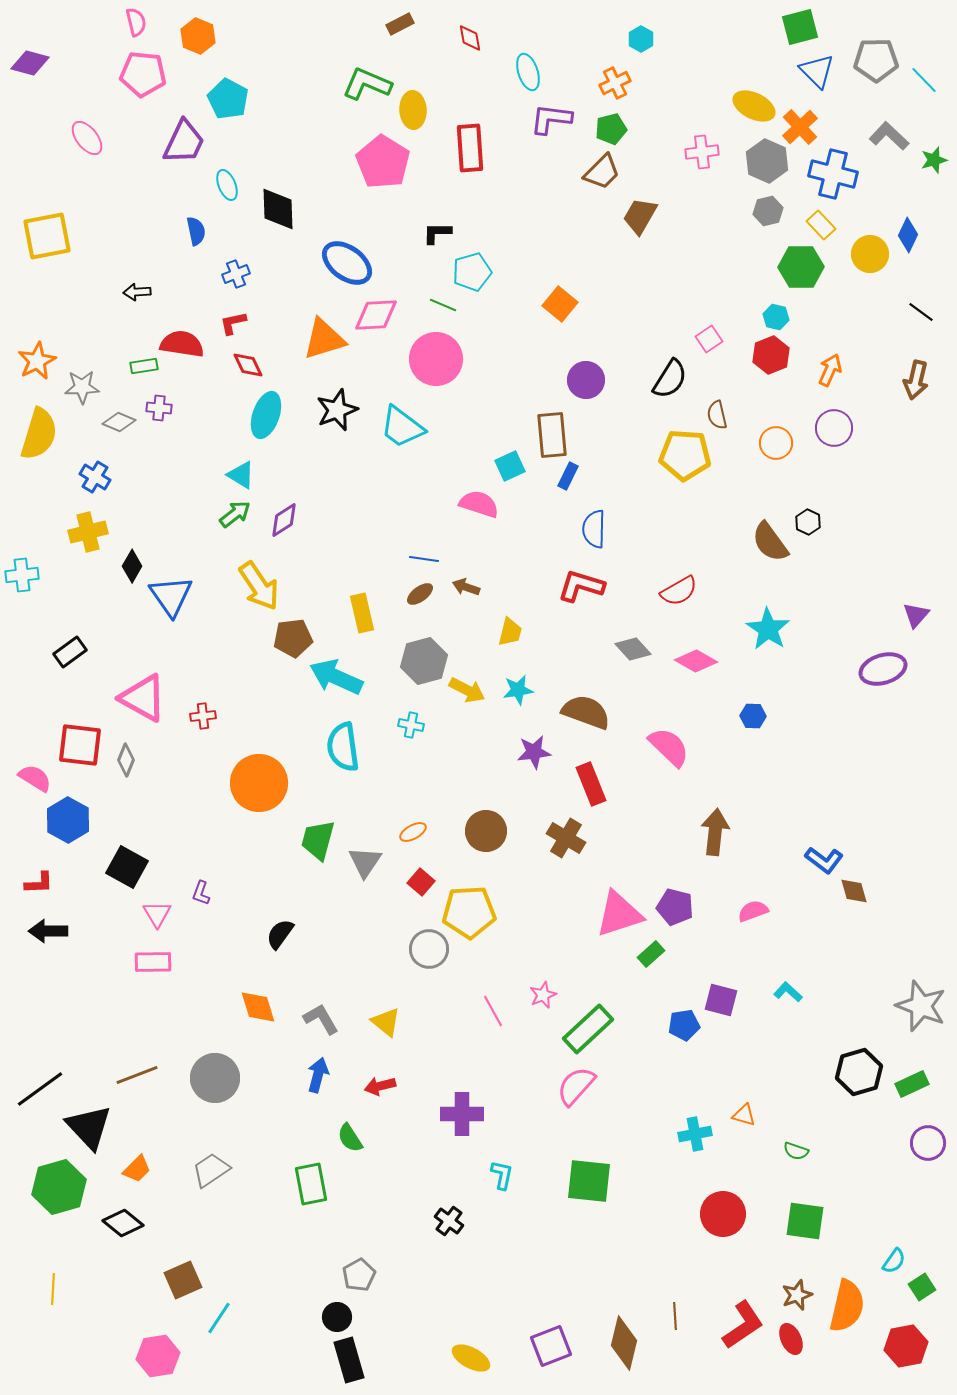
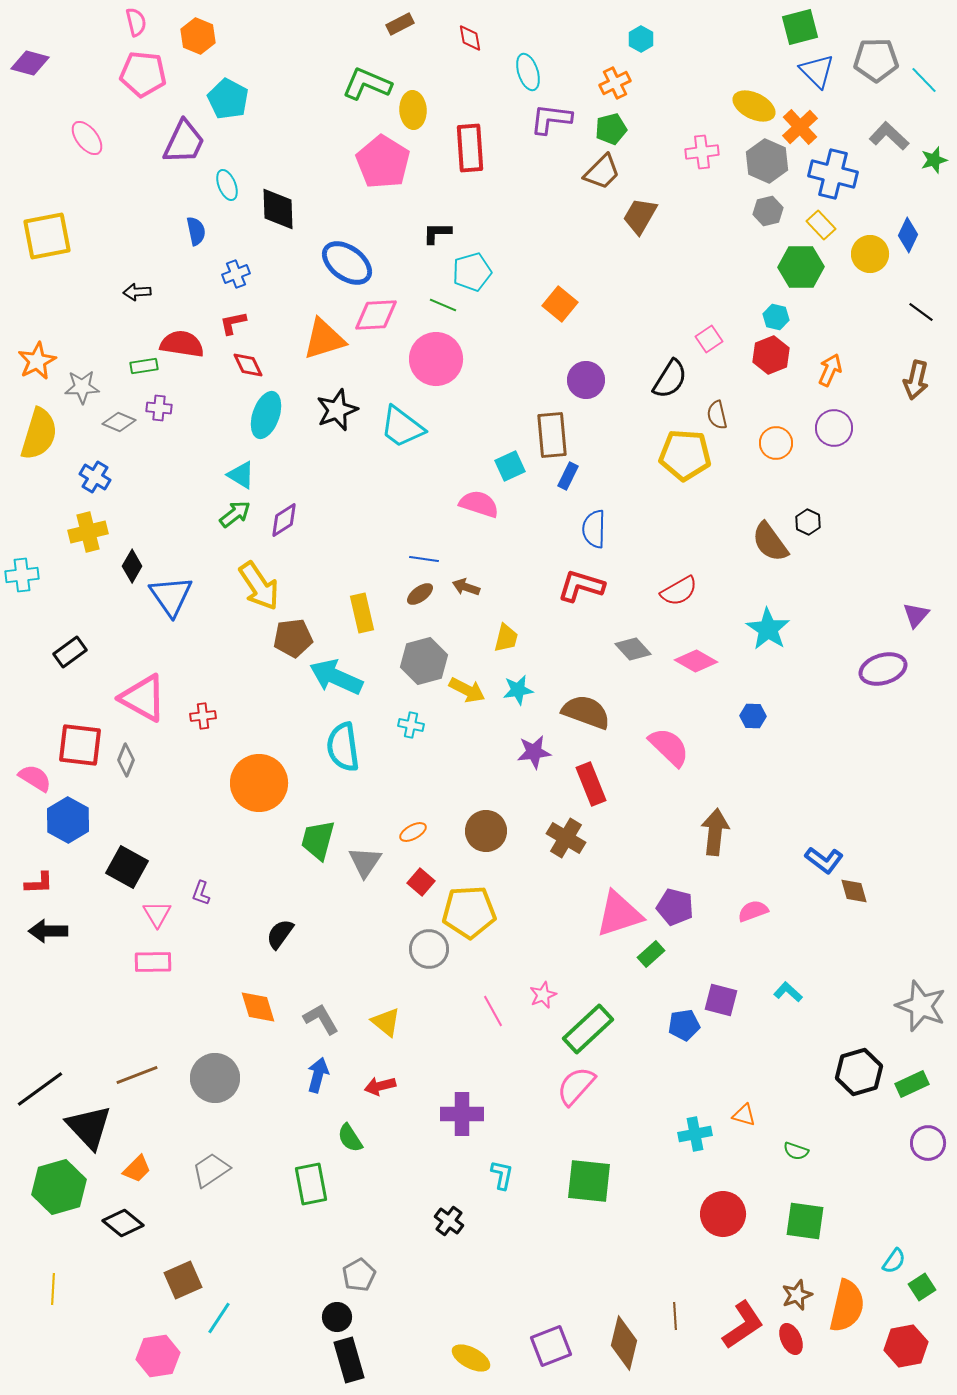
yellow trapezoid at (510, 632): moved 4 px left, 6 px down
